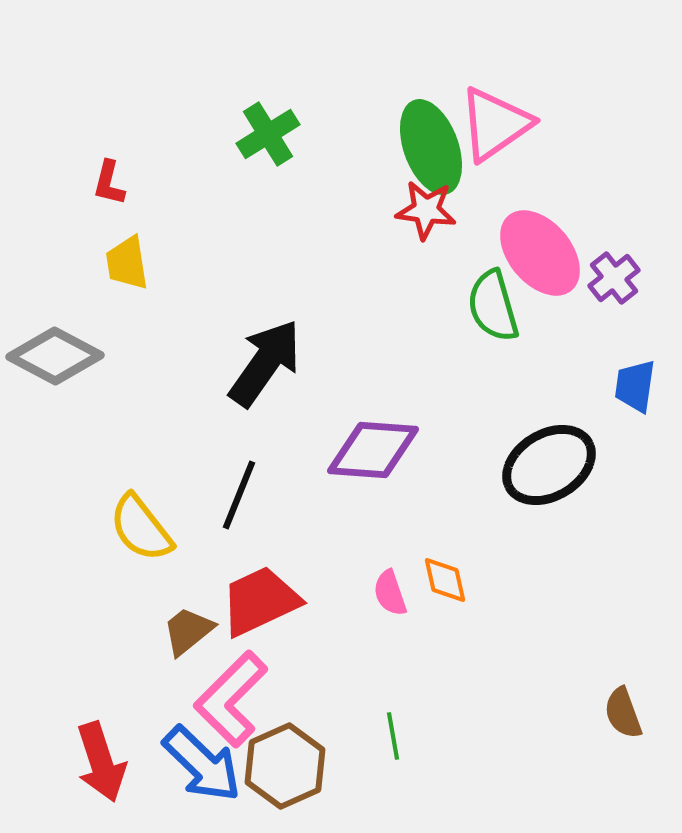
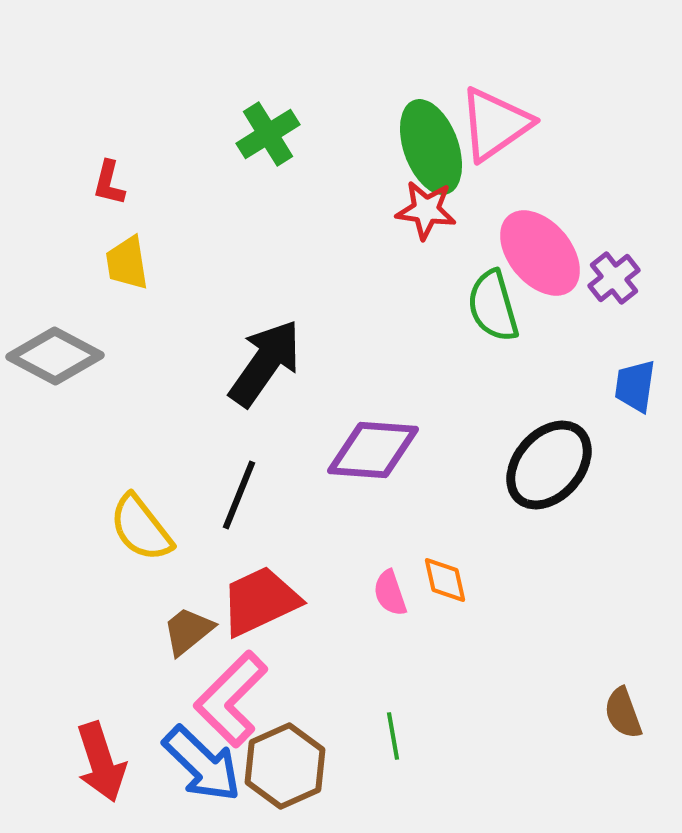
black ellipse: rotated 18 degrees counterclockwise
